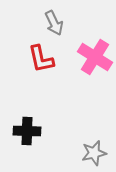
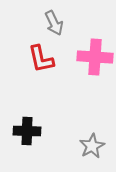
pink cross: rotated 28 degrees counterclockwise
gray star: moved 2 px left, 7 px up; rotated 15 degrees counterclockwise
